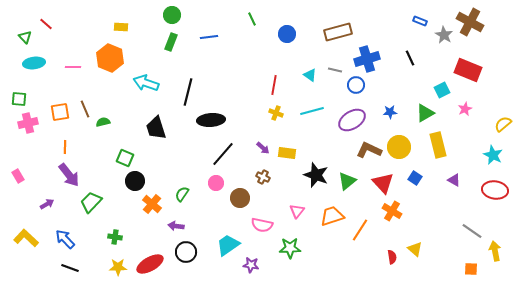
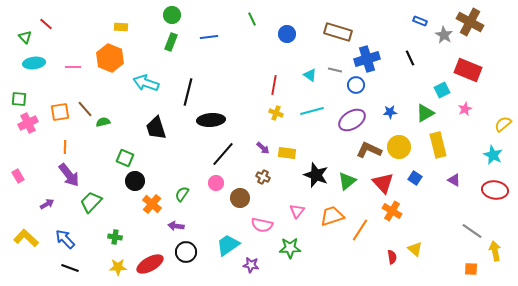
brown rectangle at (338, 32): rotated 32 degrees clockwise
brown line at (85, 109): rotated 18 degrees counterclockwise
pink cross at (28, 123): rotated 12 degrees counterclockwise
